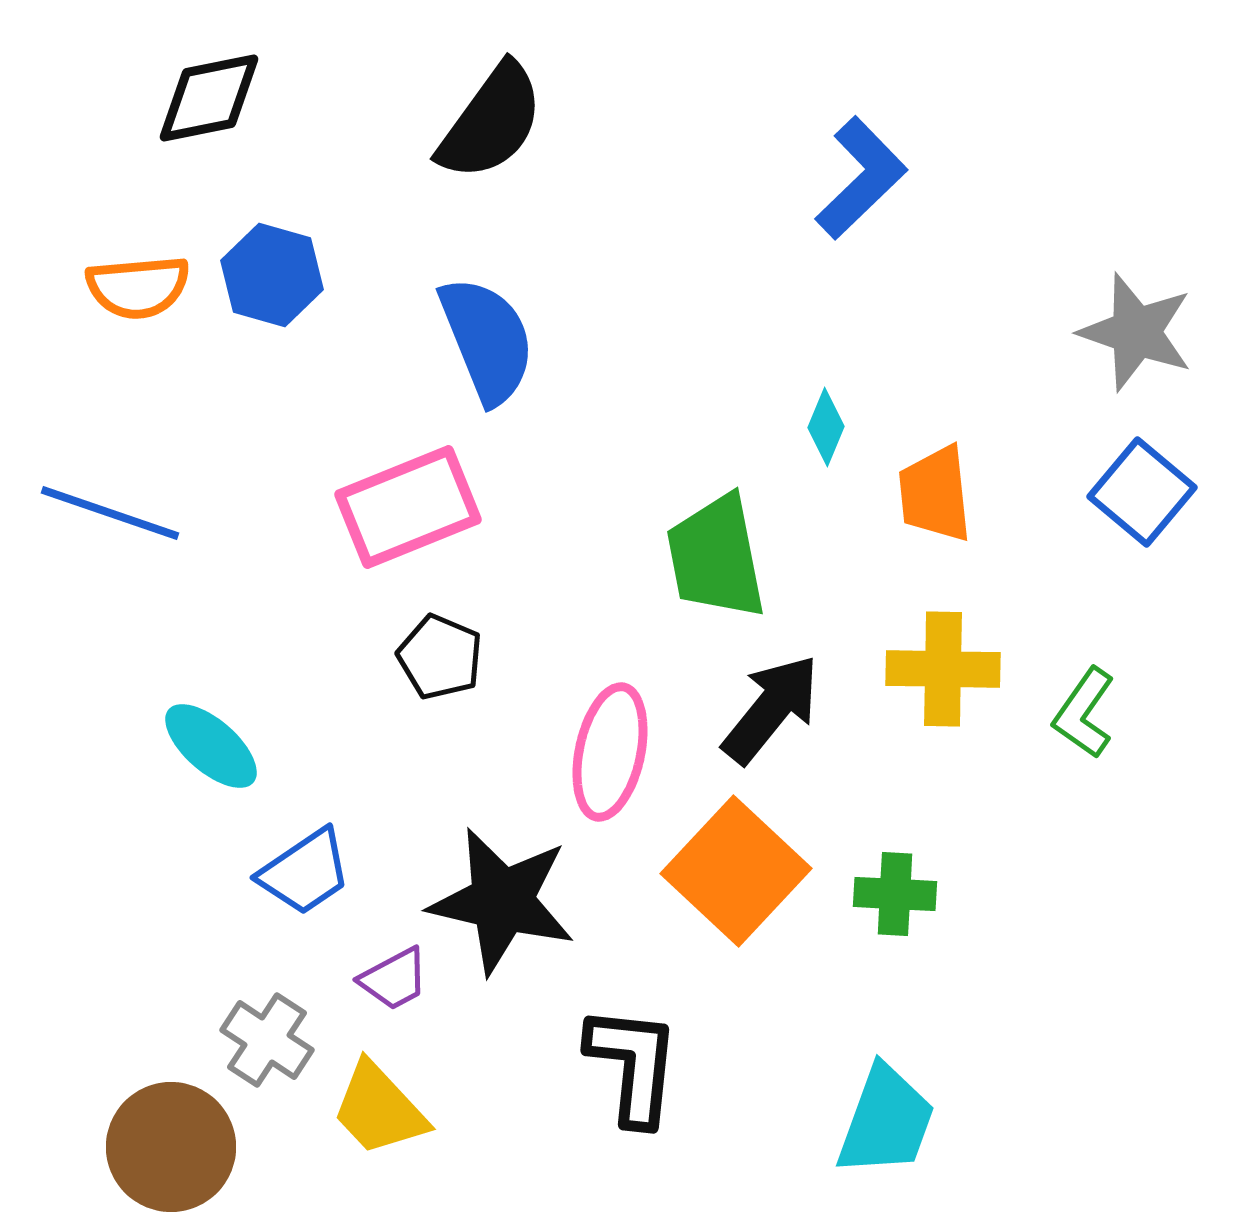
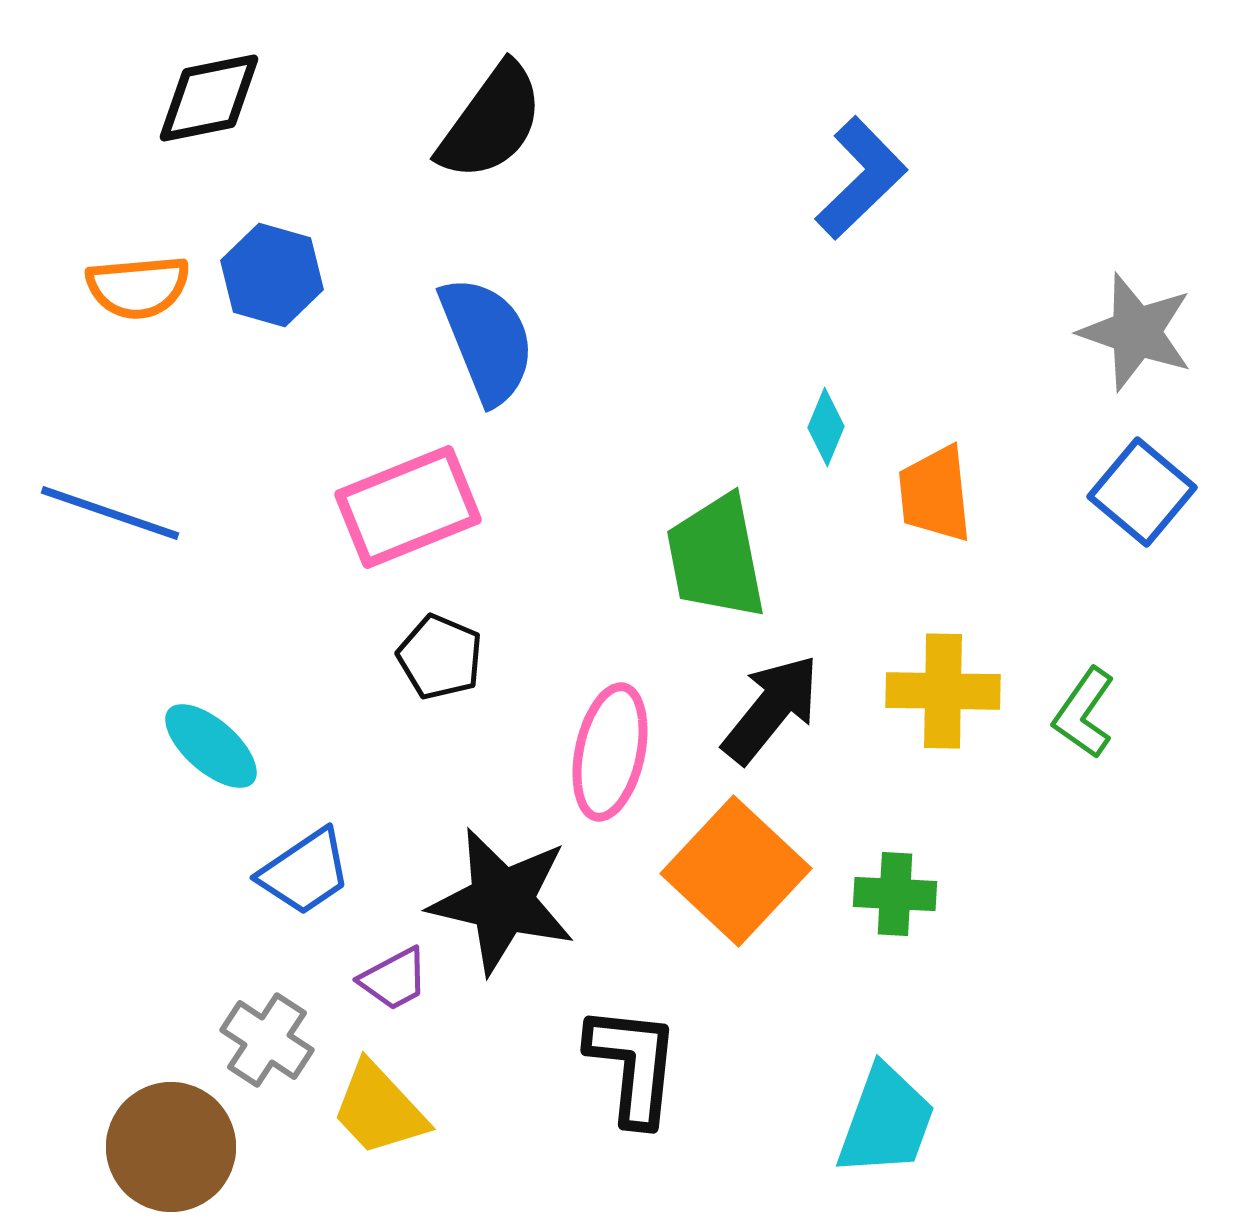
yellow cross: moved 22 px down
